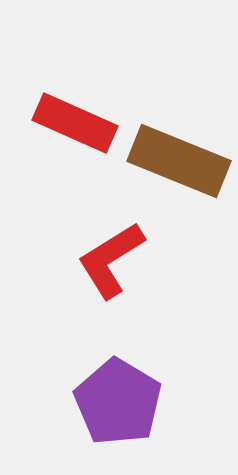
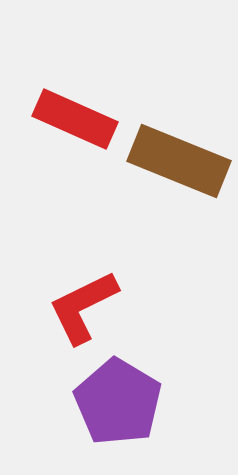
red rectangle: moved 4 px up
red L-shape: moved 28 px left, 47 px down; rotated 6 degrees clockwise
